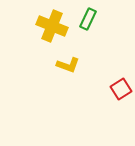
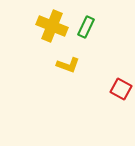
green rectangle: moved 2 px left, 8 px down
red square: rotated 30 degrees counterclockwise
